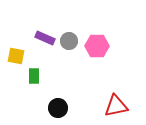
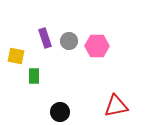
purple rectangle: rotated 48 degrees clockwise
black circle: moved 2 px right, 4 px down
